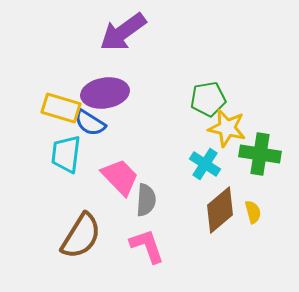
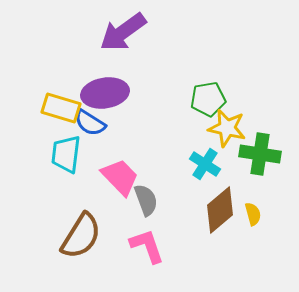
gray semicircle: rotated 24 degrees counterclockwise
yellow semicircle: moved 2 px down
